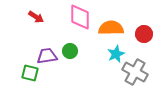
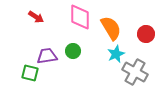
orange semicircle: rotated 60 degrees clockwise
red circle: moved 2 px right
green circle: moved 3 px right
